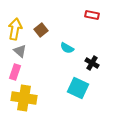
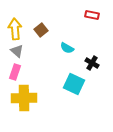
yellow arrow: rotated 15 degrees counterclockwise
gray triangle: moved 3 px left
cyan square: moved 4 px left, 4 px up
yellow cross: rotated 10 degrees counterclockwise
